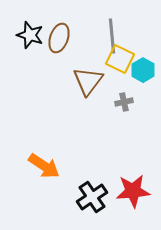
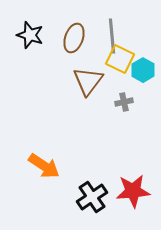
brown ellipse: moved 15 px right
